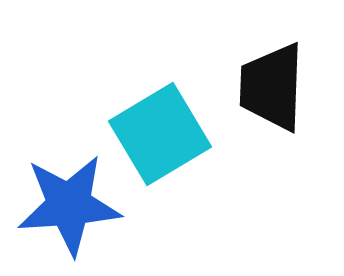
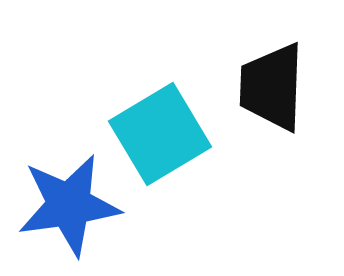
blue star: rotated 4 degrees counterclockwise
